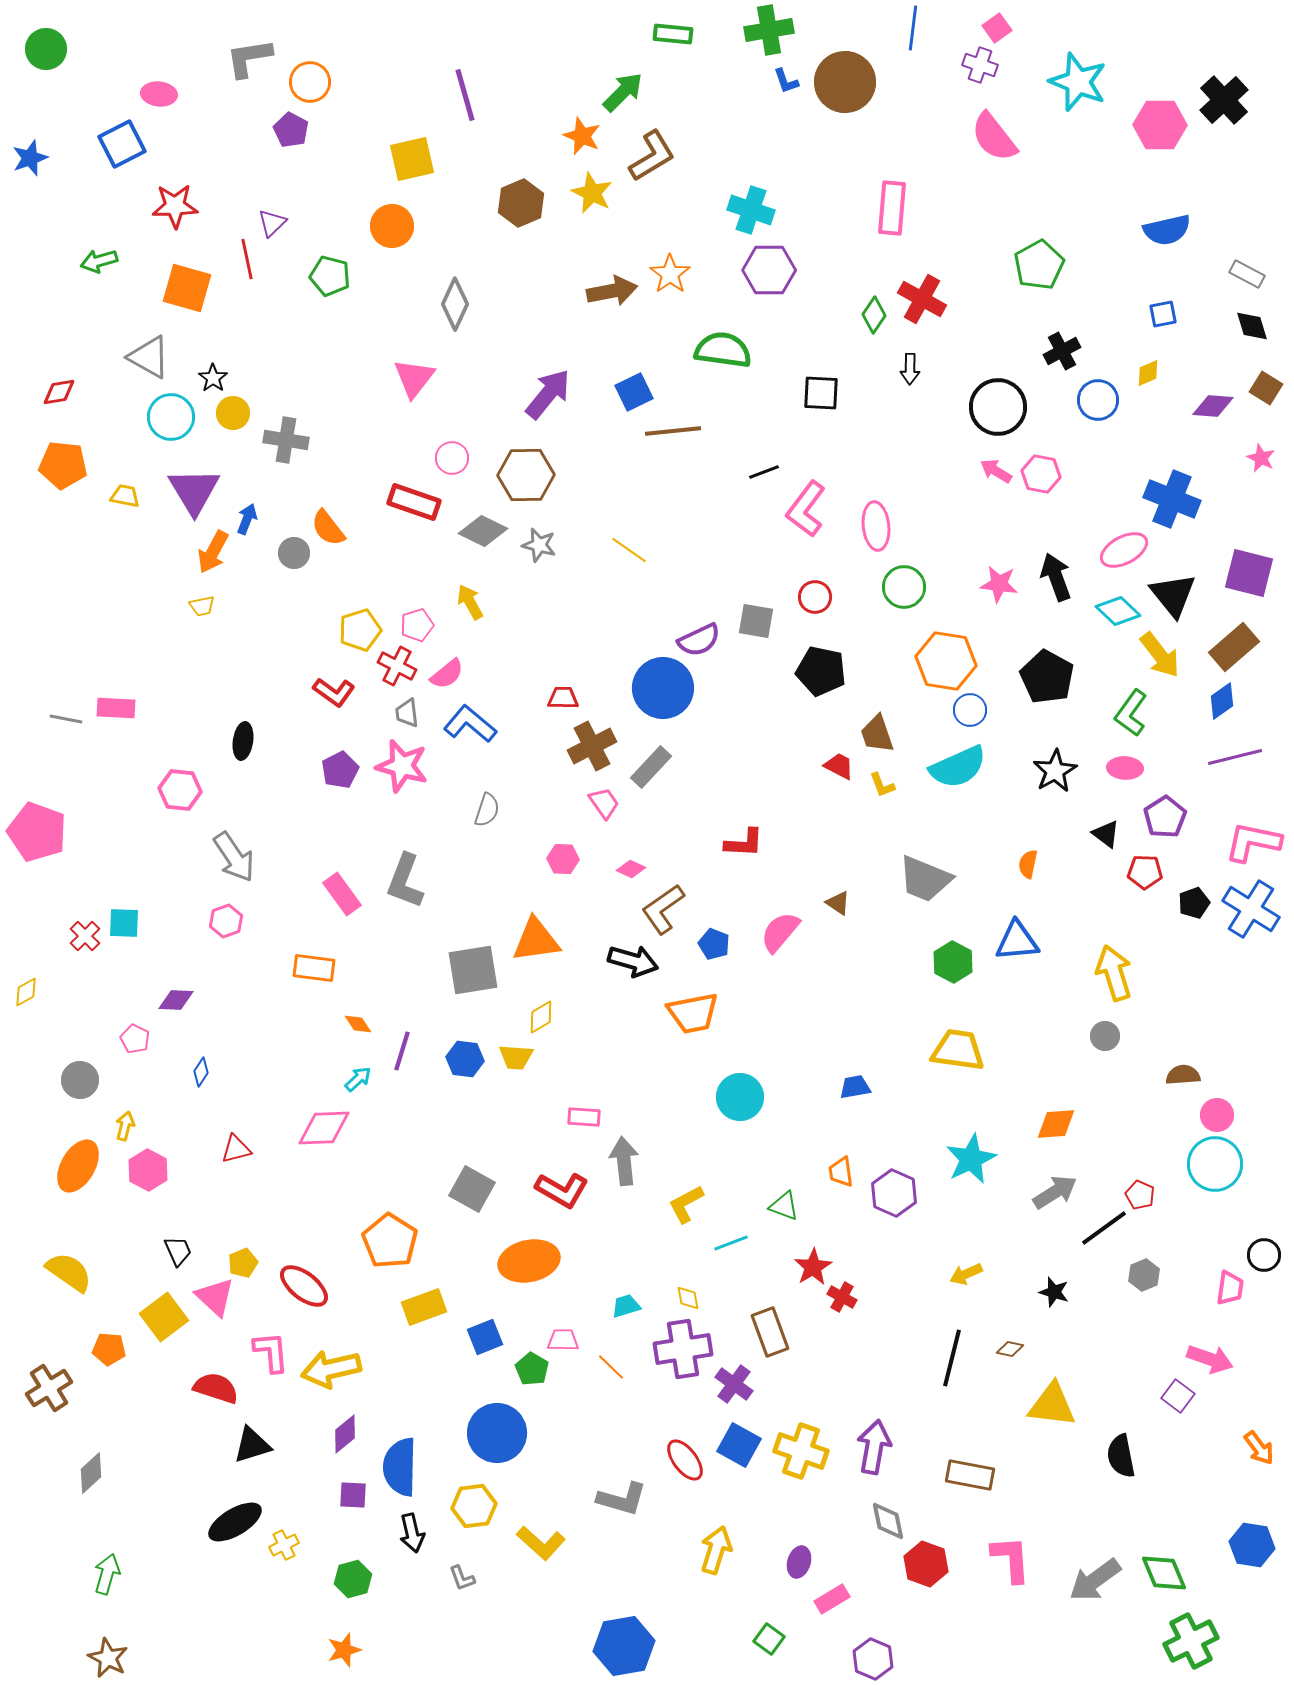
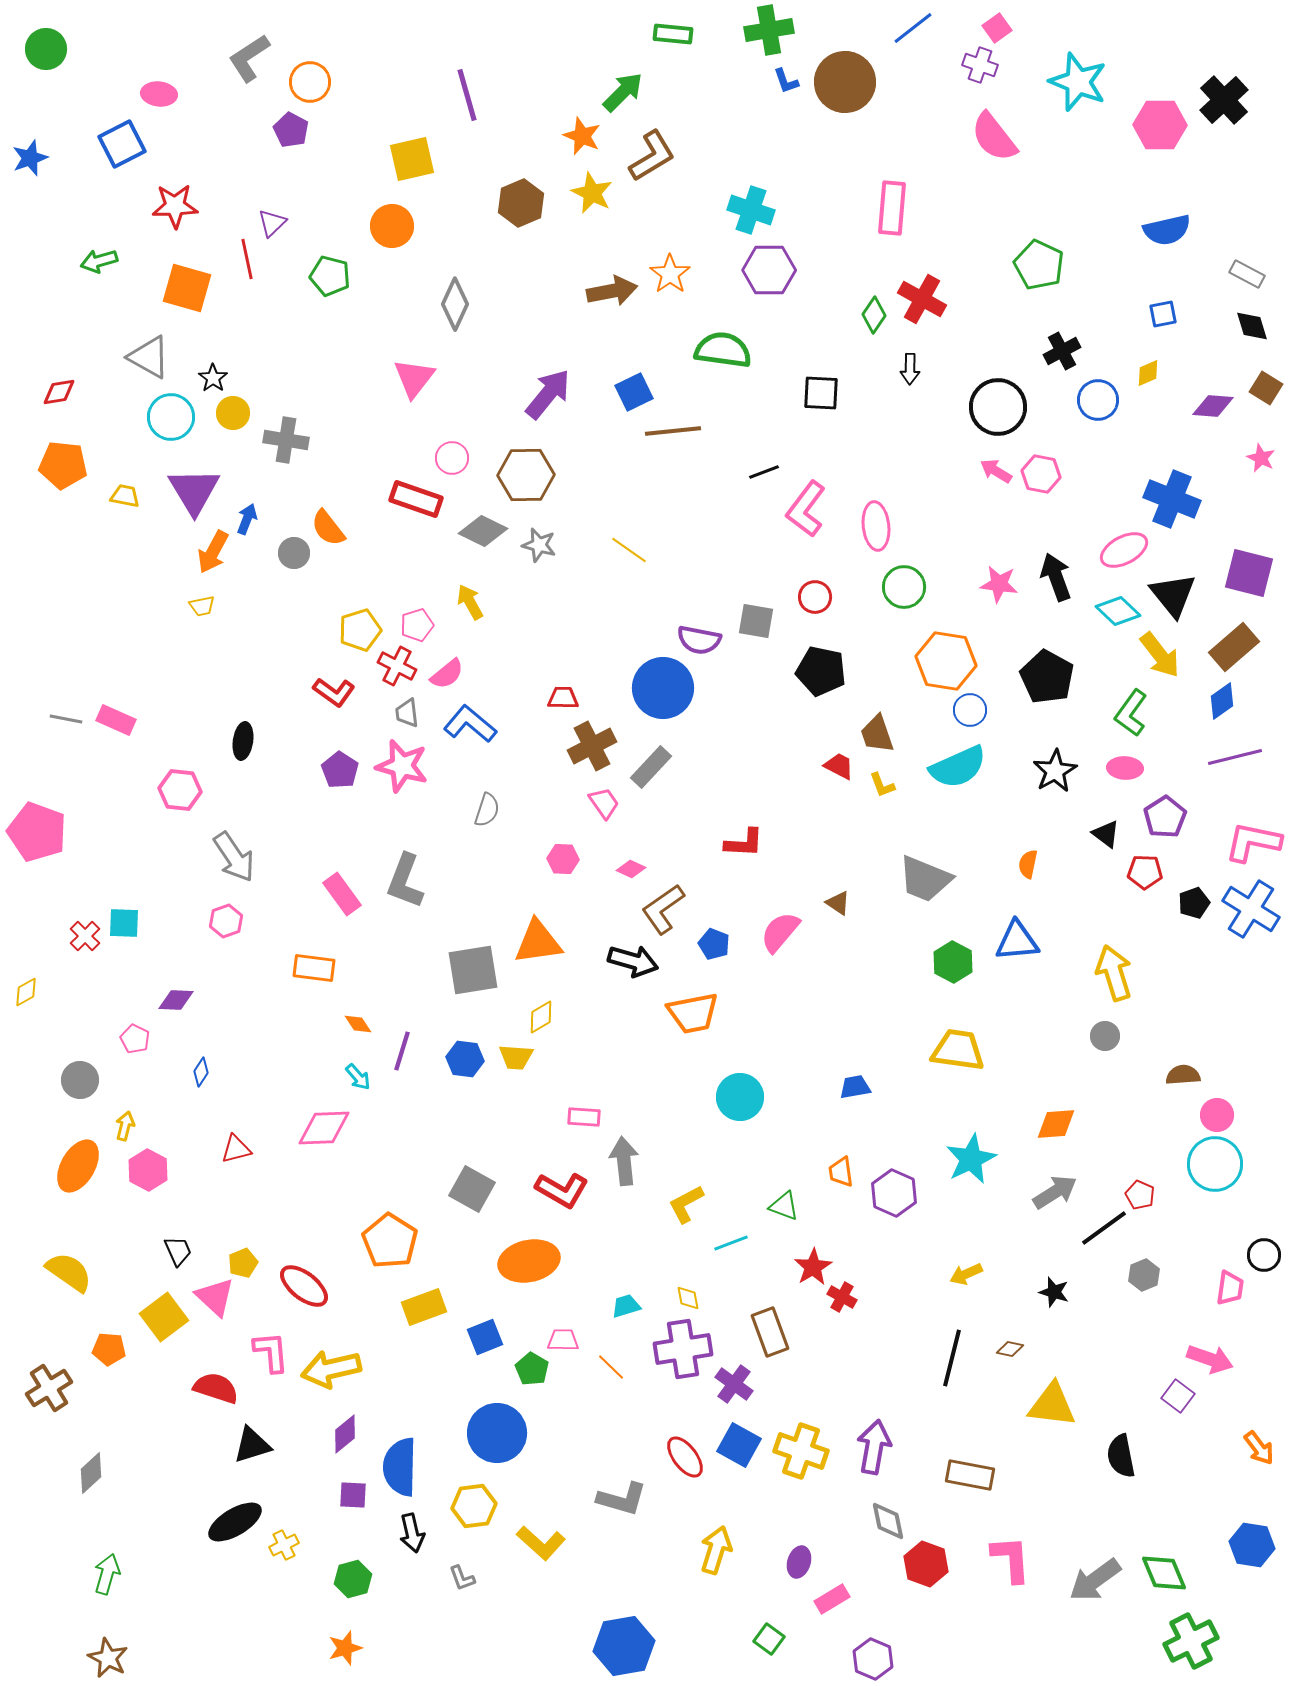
blue line at (913, 28): rotated 45 degrees clockwise
gray L-shape at (249, 58): rotated 24 degrees counterclockwise
purple line at (465, 95): moved 2 px right
green pentagon at (1039, 265): rotated 18 degrees counterclockwise
red rectangle at (414, 502): moved 2 px right, 3 px up
purple semicircle at (699, 640): rotated 36 degrees clockwise
pink rectangle at (116, 708): moved 12 px down; rotated 21 degrees clockwise
purple pentagon at (340, 770): rotated 12 degrees counterclockwise
orange triangle at (536, 940): moved 2 px right, 2 px down
cyan arrow at (358, 1079): moved 2 px up; rotated 92 degrees clockwise
red ellipse at (685, 1460): moved 3 px up
orange star at (344, 1650): moved 1 px right, 2 px up
